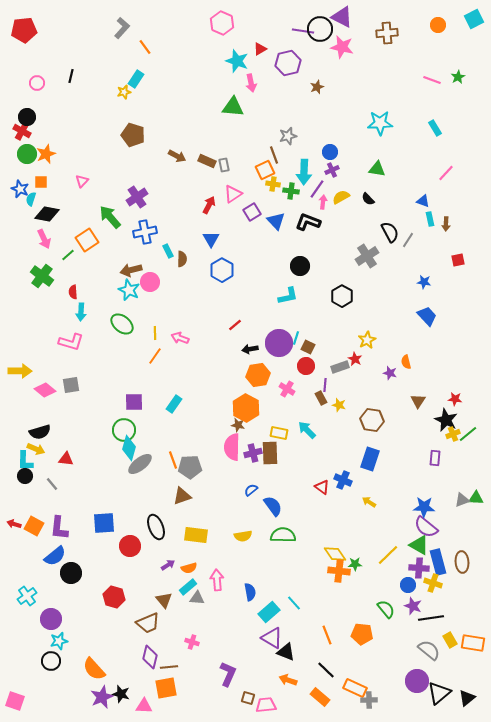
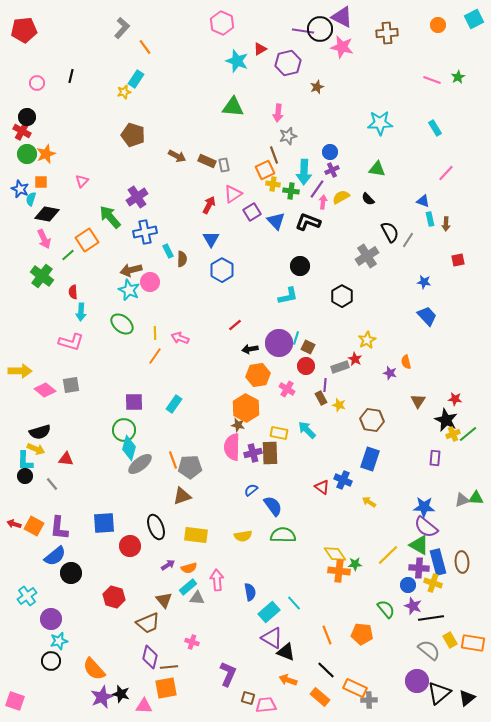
pink arrow at (251, 83): moved 27 px right, 30 px down; rotated 18 degrees clockwise
